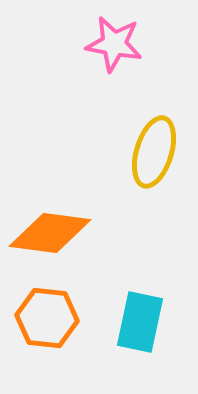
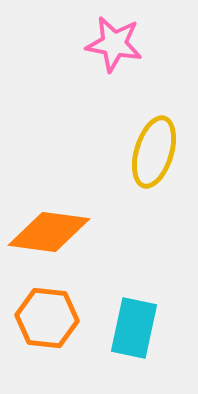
orange diamond: moved 1 px left, 1 px up
cyan rectangle: moved 6 px left, 6 px down
